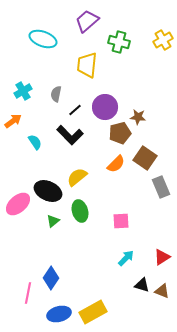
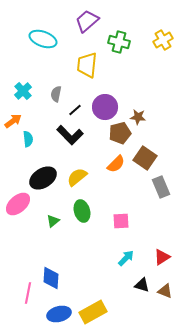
cyan cross: rotated 12 degrees counterclockwise
cyan semicircle: moved 7 px left, 3 px up; rotated 28 degrees clockwise
black ellipse: moved 5 px left, 13 px up; rotated 56 degrees counterclockwise
green ellipse: moved 2 px right
blue diamond: rotated 30 degrees counterclockwise
brown triangle: moved 3 px right
